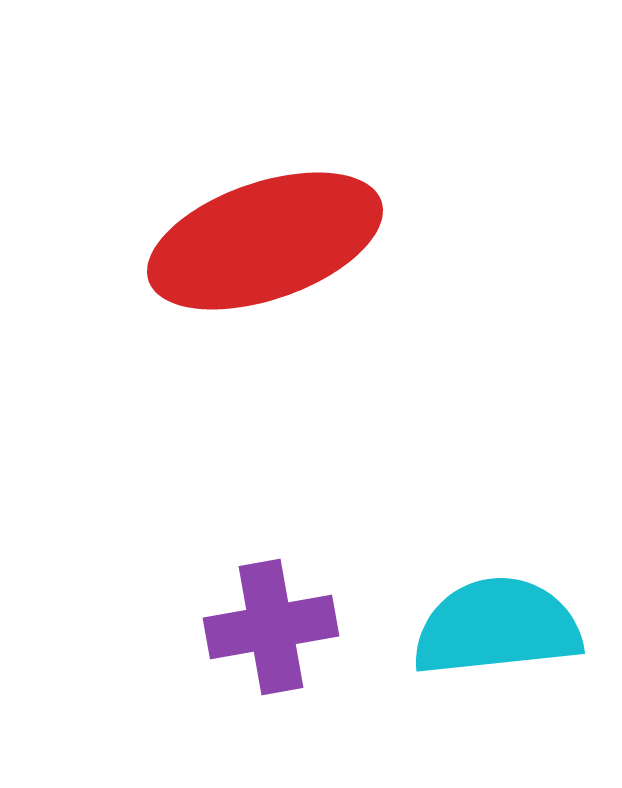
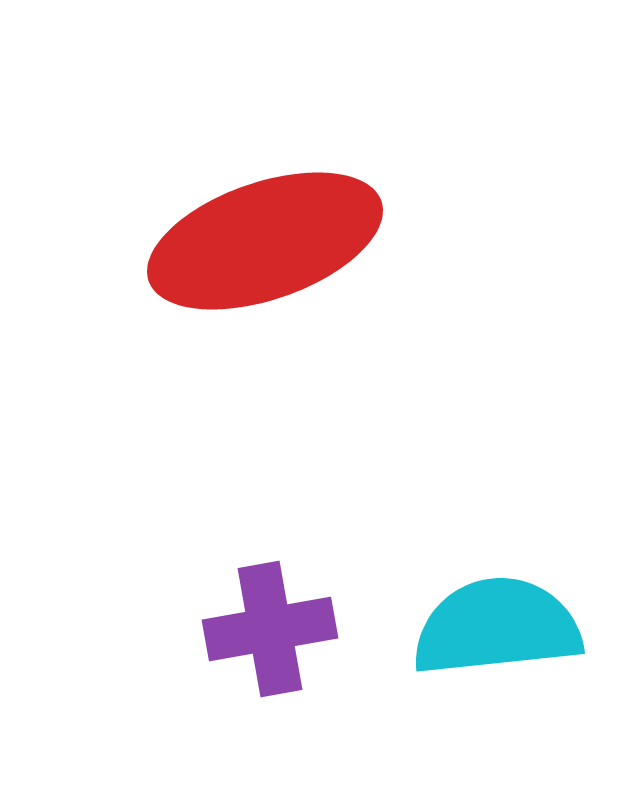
purple cross: moved 1 px left, 2 px down
